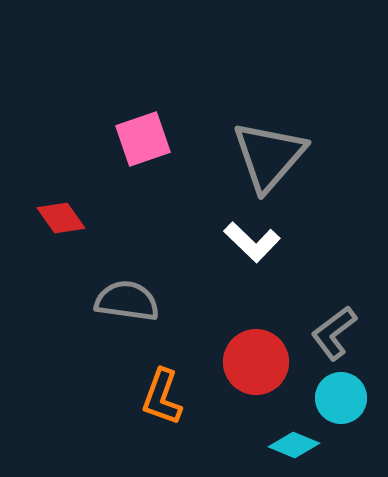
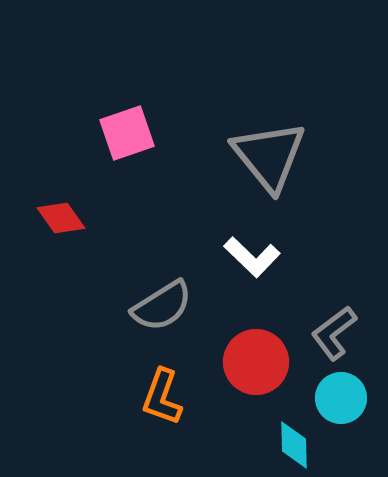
pink square: moved 16 px left, 6 px up
gray triangle: rotated 20 degrees counterclockwise
white L-shape: moved 15 px down
gray semicircle: moved 35 px right, 5 px down; rotated 140 degrees clockwise
cyan diamond: rotated 66 degrees clockwise
